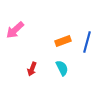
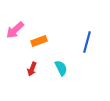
orange rectangle: moved 24 px left
cyan semicircle: moved 1 px left
